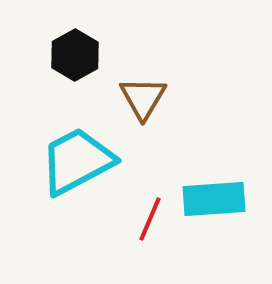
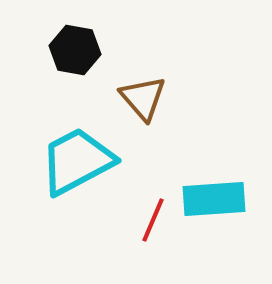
black hexagon: moved 5 px up; rotated 21 degrees counterclockwise
brown triangle: rotated 12 degrees counterclockwise
red line: moved 3 px right, 1 px down
